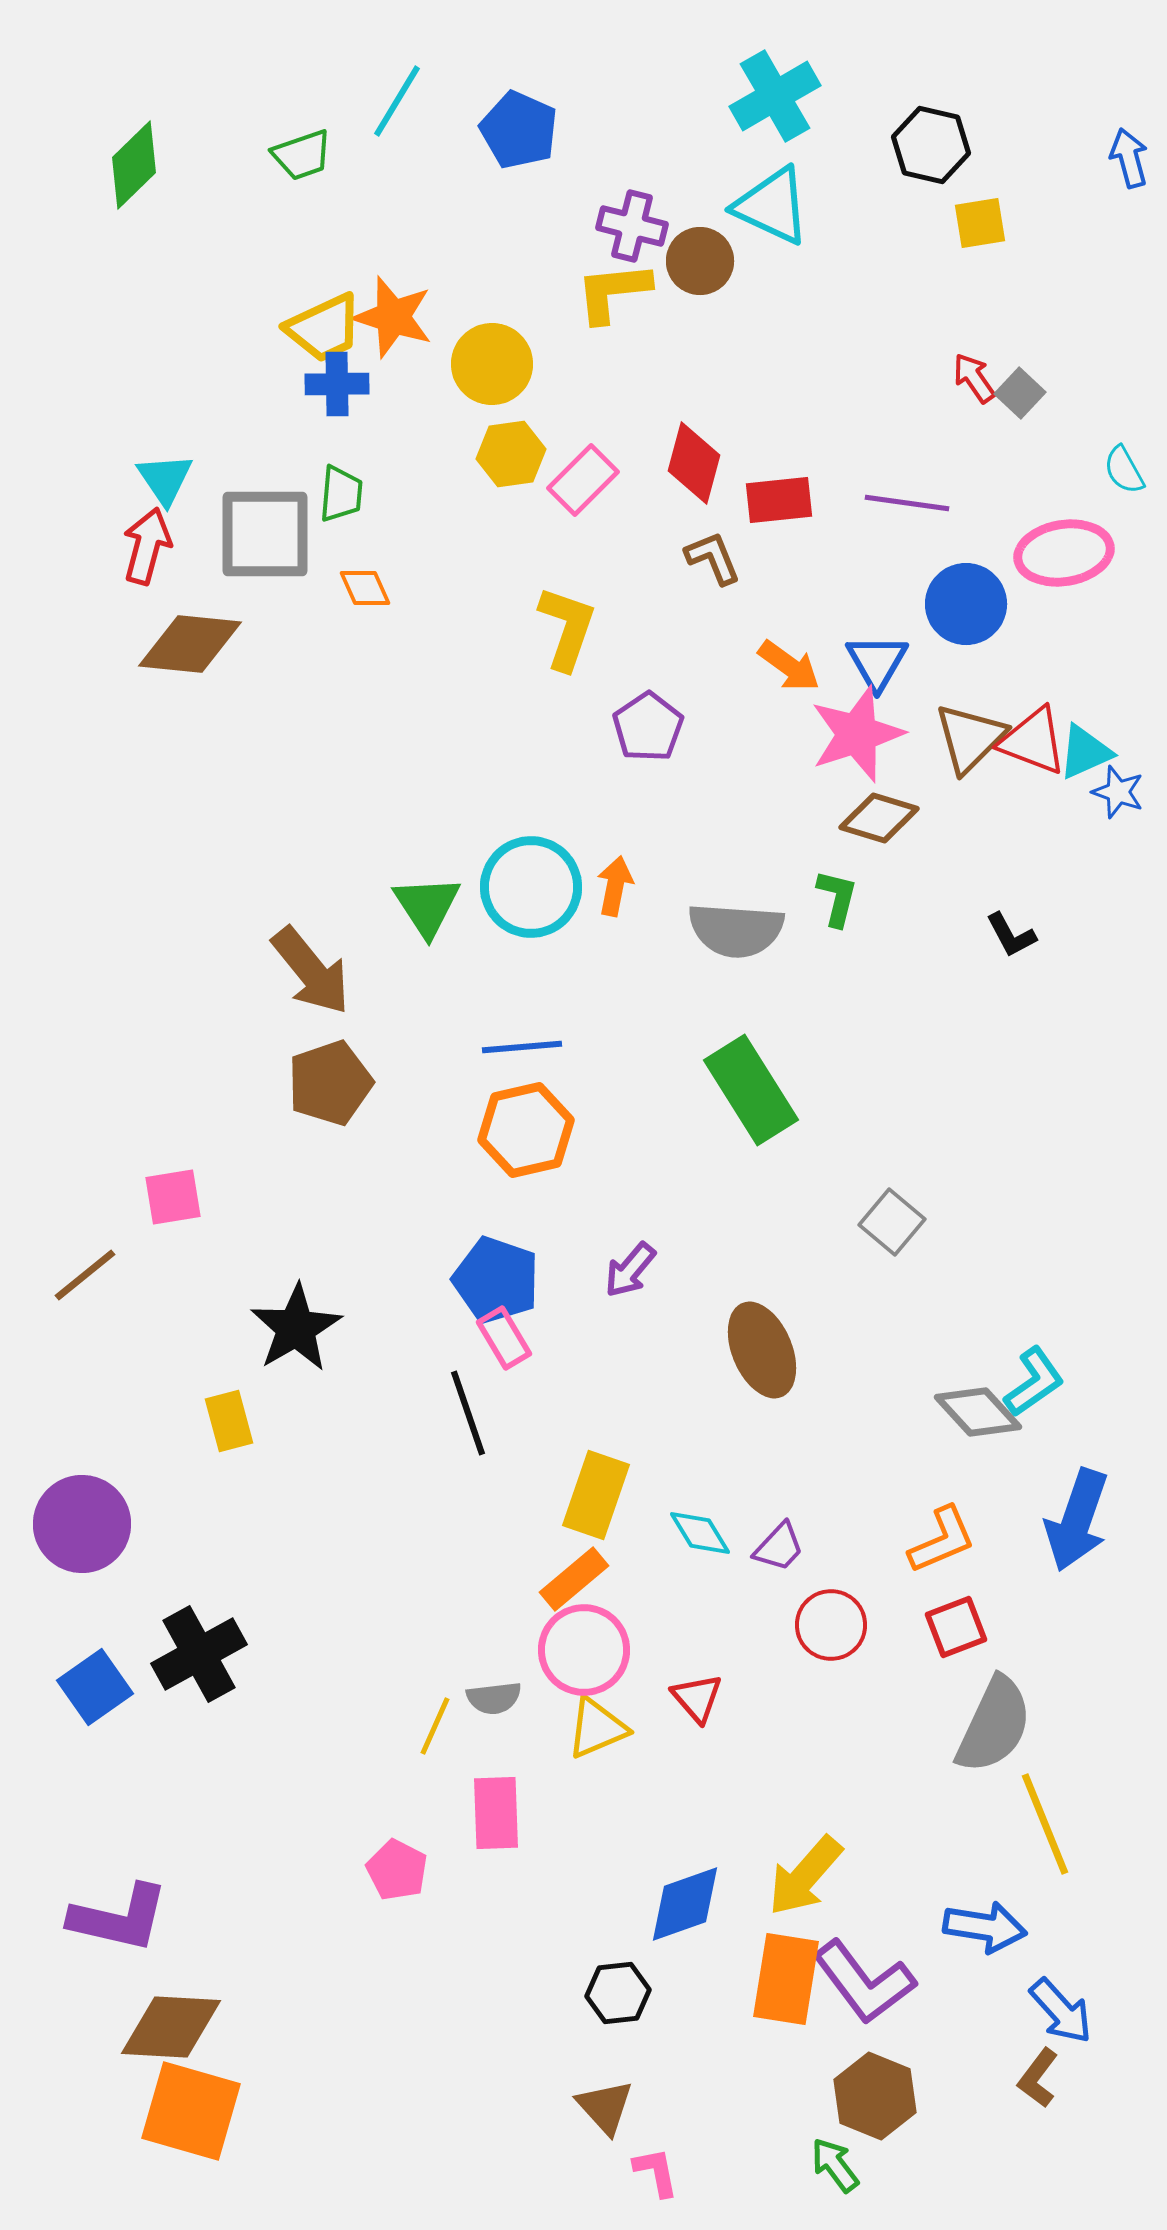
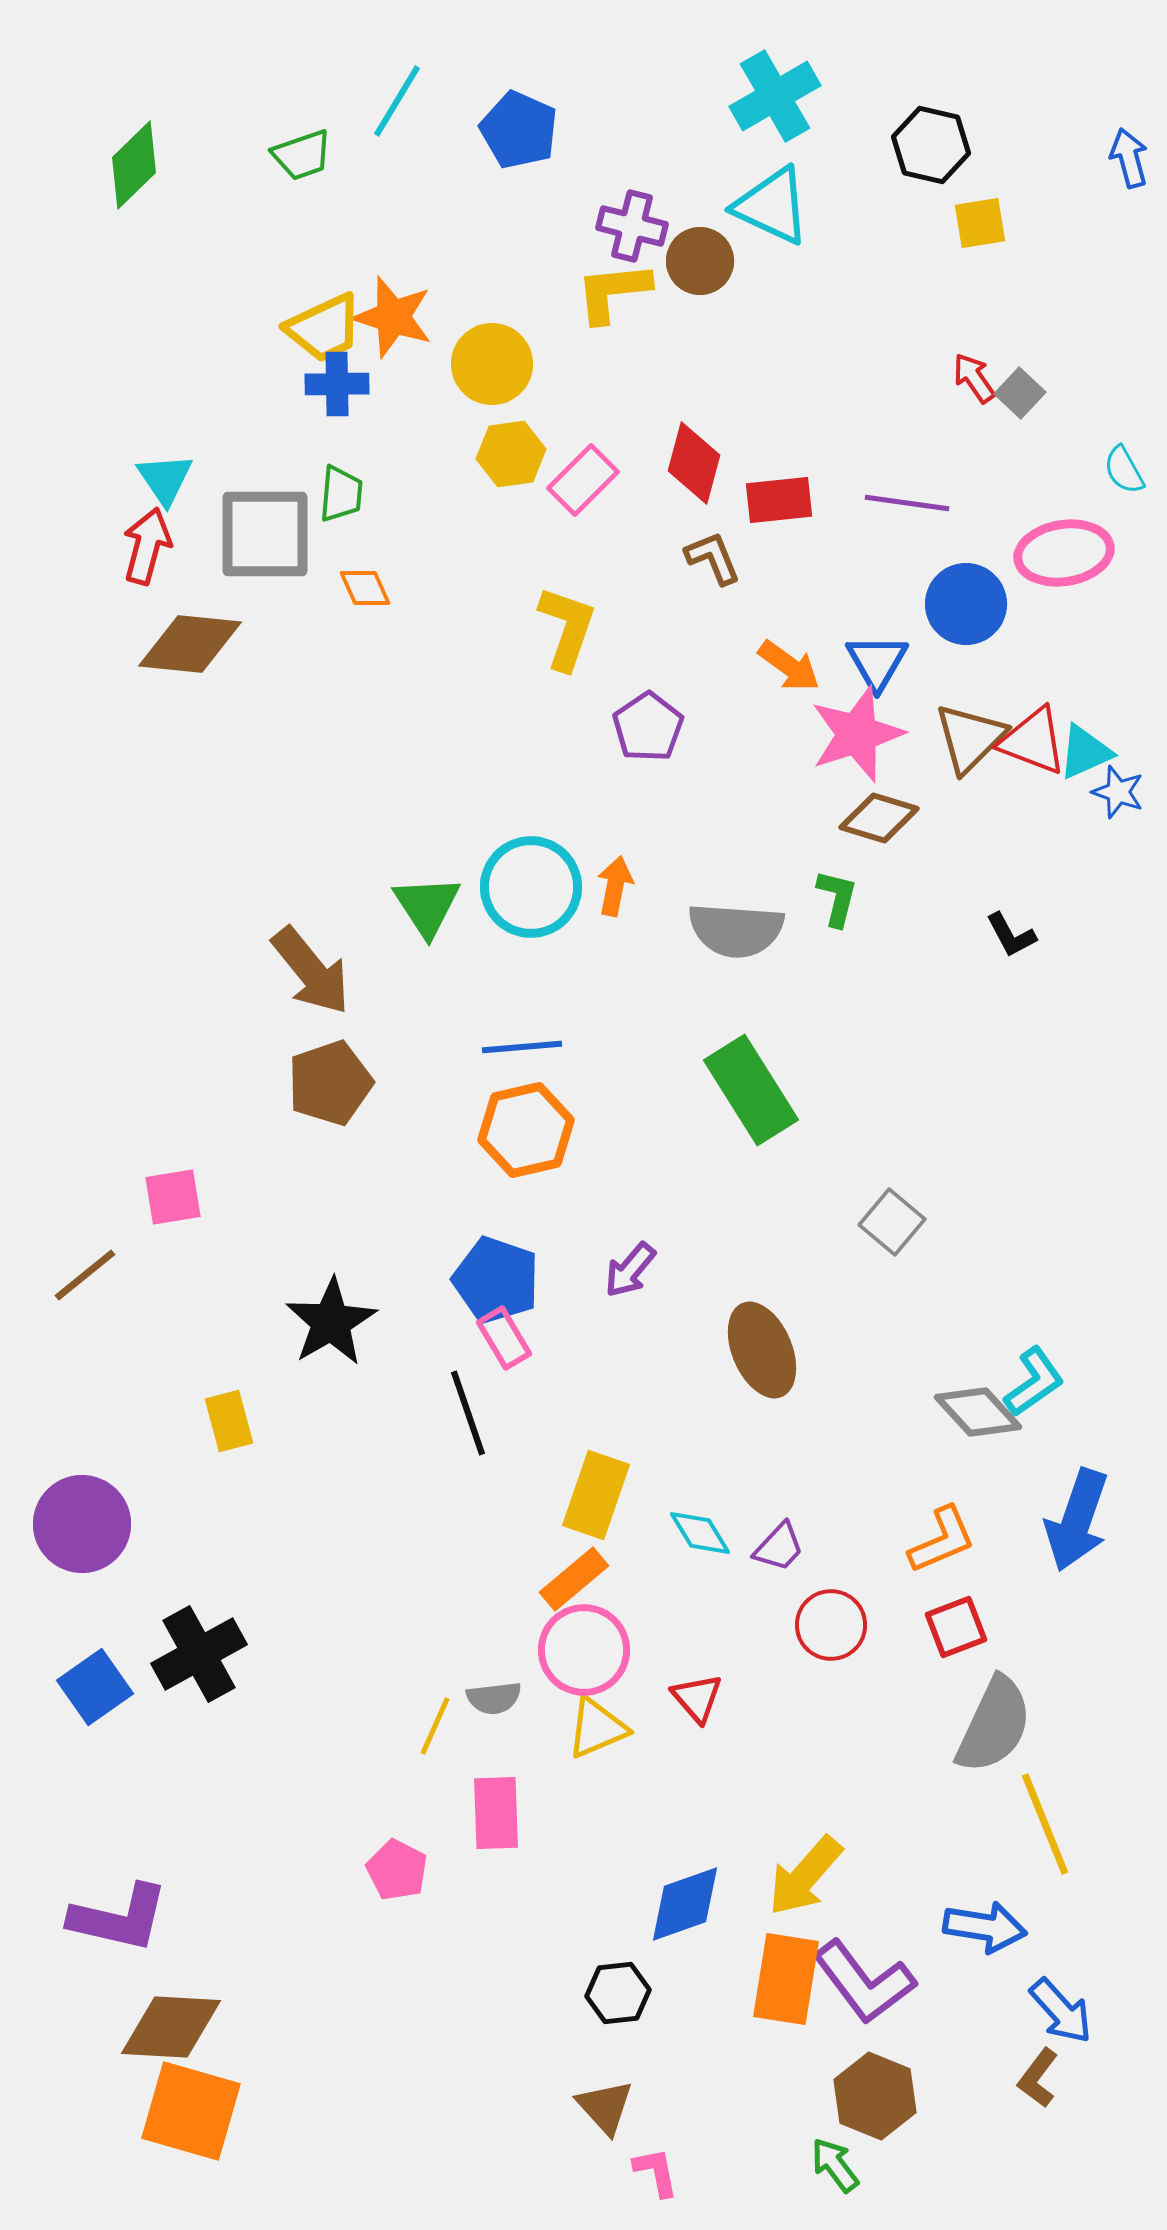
black star at (296, 1328): moved 35 px right, 6 px up
